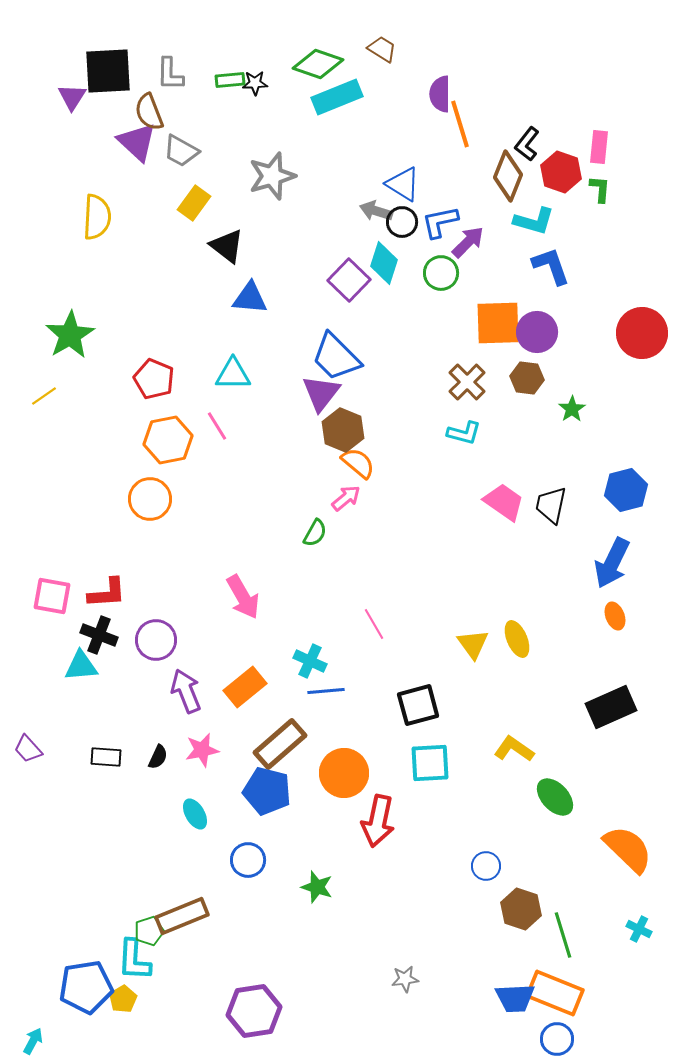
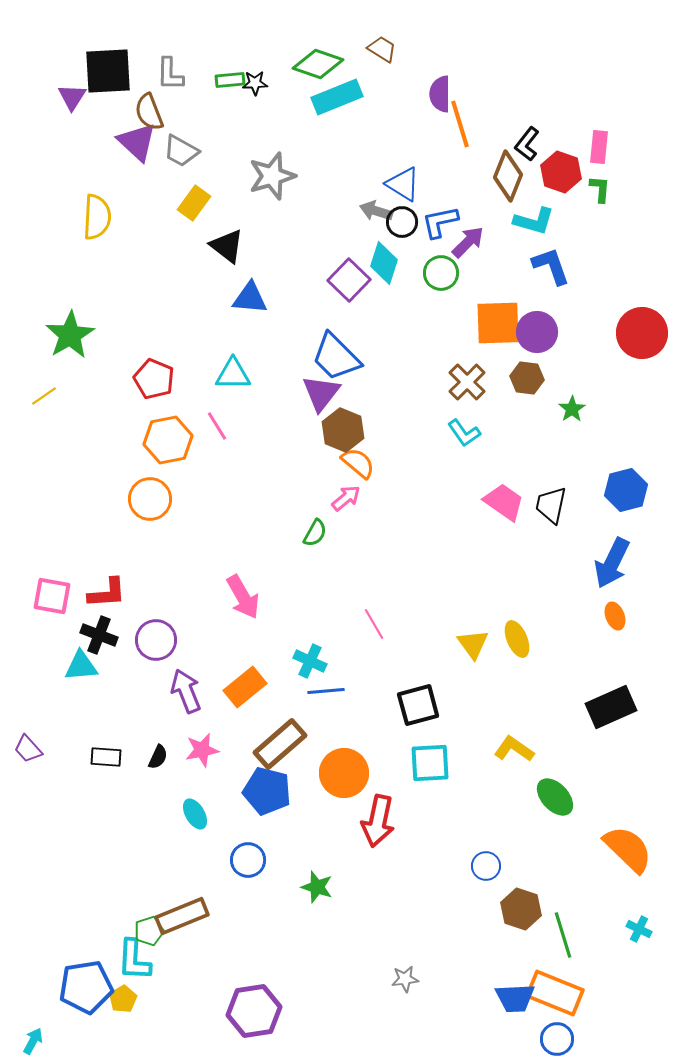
cyan L-shape at (464, 433): rotated 40 degrees clockwise
